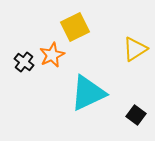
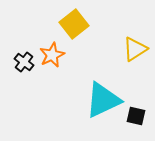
yellow square: moved 1 px left, 3 px up; rotated 12 degrees counterclockwise
cyan triangle: moved 15 px right, 7 px down
black square: moved 1 px down; rotated 24 degrees counterclockwise
